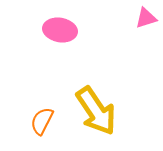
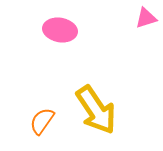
yellow arrow: moved 1 px up
orange semicircle: rotated 8 degrees clockwise
